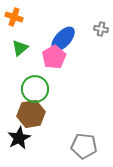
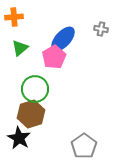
orange cross: rotated 24 degrees counterclockwise
brown hexagon: rotated 8 degrees counterclockwise
black star: rotated 15 degrees counterclockwise
gray pentagon: rotated 30 degrees clockwise
